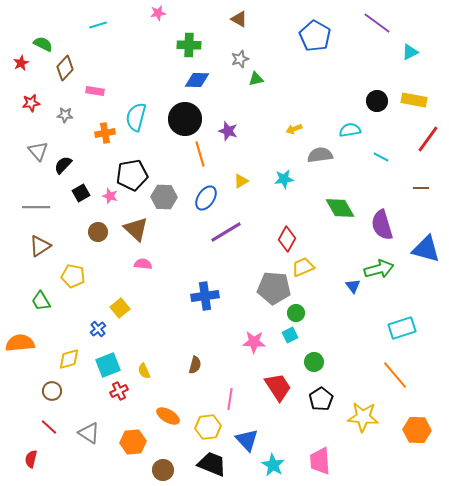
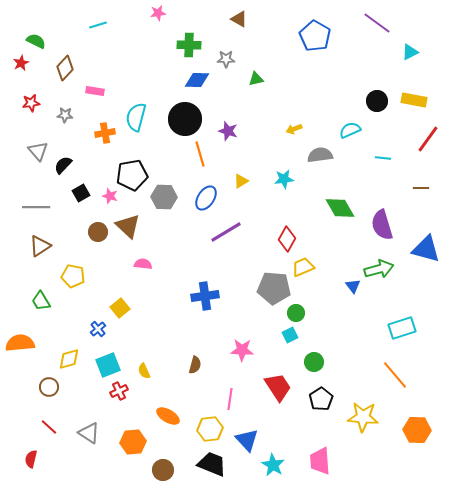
green semicircle at (43, 44): moved 7 px left, 3 px up
gray star at (240, 59): moved 14 px left; rotated 18 degrees clockwise
cyan semicircle at (350, 130): rotated 15 degrees counterclockwise
cyan line at (381, 157): moved 2 px right, 1 px down; rotated 21 degrees counterclockwise
brown triangle at (136, 229): moved 8 px left, 3 px up
pink star at (254, 342): moved 12 px left, 8 px down
brown circle at (52, 391): moved 3 px left, 4 px up
yellow hexagon at (208, 427): moved 2 px right, 2 px down
